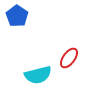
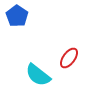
cyan semicircle: rotated 52 degrees clockwise
